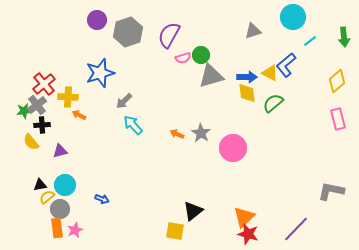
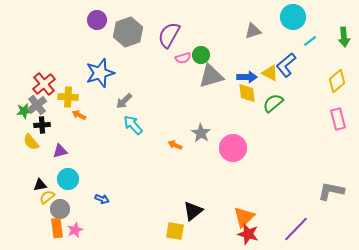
orange arrow at (177, 134): moved 2 px left, 11 px down
cyan circle at (65, 185): moved 3 px right, 6 px up
